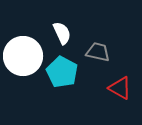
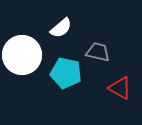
white semicircle: moved 1 px left, 5 px up; rotated 75 degrees clockwise
white circle: moved 1 px left, 1 px up
cyan pentagon: moved 4 px right, 1 px down; rotated 16 degrees counterclockwise
